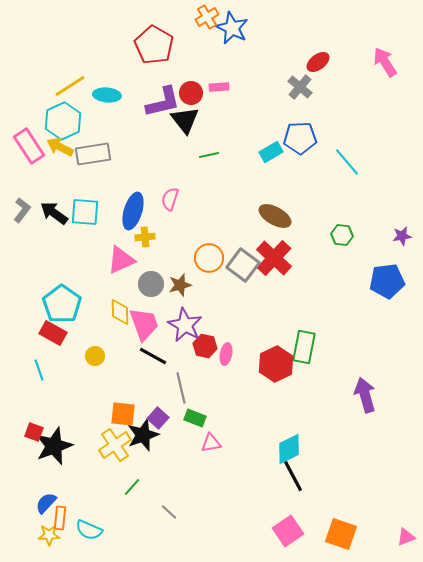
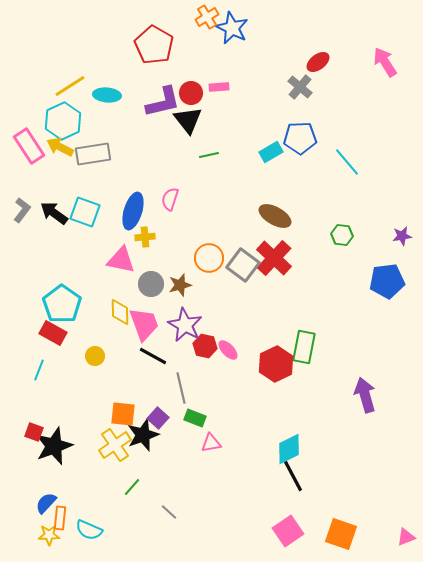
black triangle at (185, 120): moved 3 px right
cyan square at (85, 212): rotated 16 degrees clockwise
pink triangle at (121, 260): rotated 36 degrees clockwise
pink ellipse at (226, 354): moved 2 px right, 4 px up; rotated 55 degrees counterclockwise
cyan line at (39, 370): rotated 40 degrees clockwise
